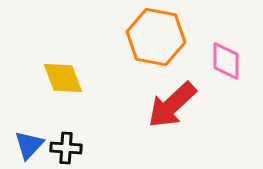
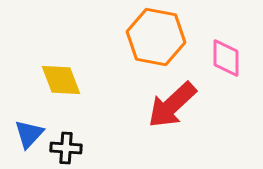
pink diamond: moved 3 px up
yellow diamond: moved 2 px left, 2 px down
blue triangle: moved 11 px up
